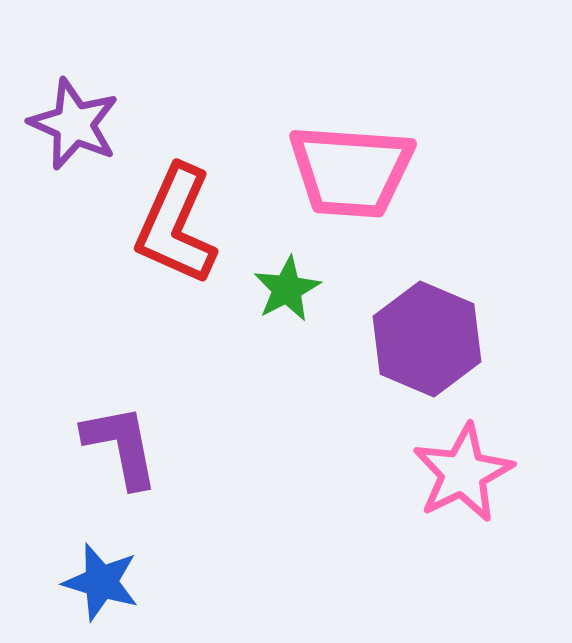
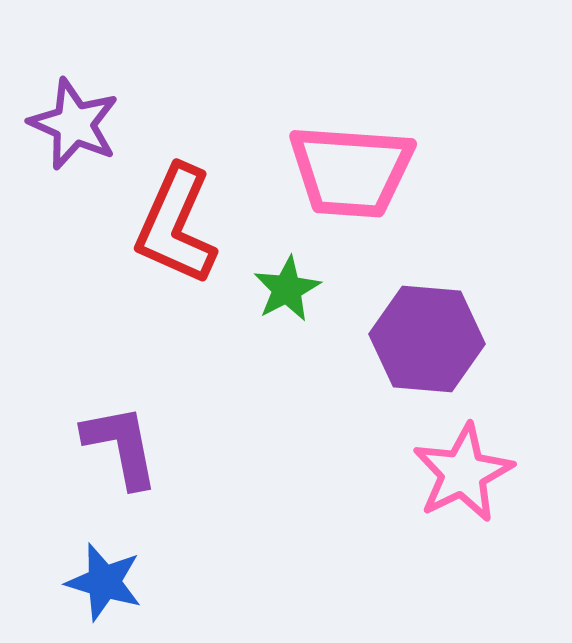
purple hexagon: rotated 18 degrees counterclockwise
blue star: moved 3 px right
